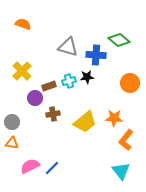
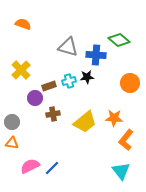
yellow cross: moved 1 px left, 1 px up
